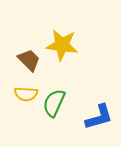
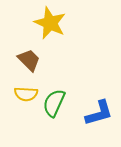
yellow star: moved 12 px left, 22 px up; rotated 16 degrees clockwise
blue L-shape: moved 4 px up
